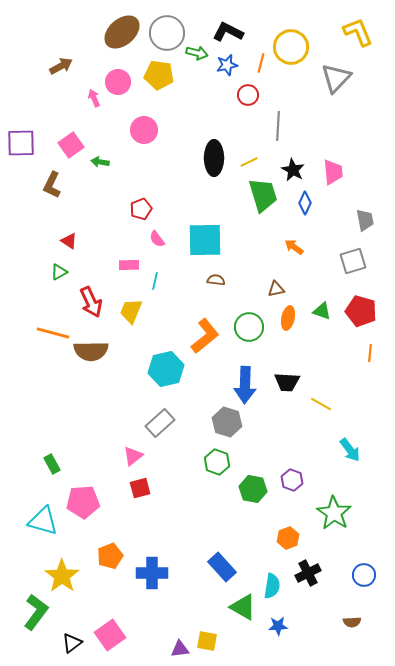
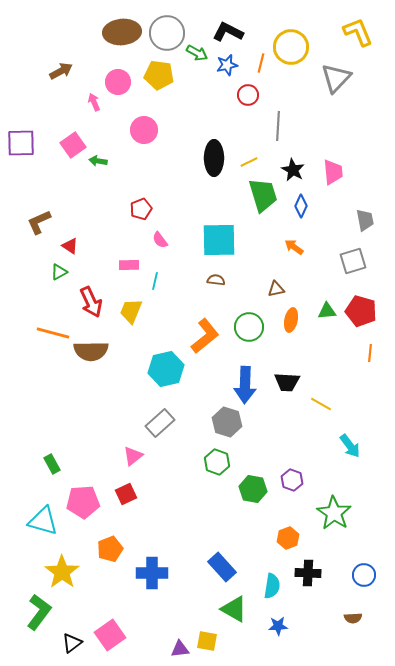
brown ellipse at (122, 32): rotated 36 degrees clockwise
green arrow at (197, 53): rotated 15 degrees clockwise
brown arrow at (61, 66): moved 5 px down
pink arrow at (94, 98): moved 4 px down
pink square at (71, 145): moved 2 px right
green arrow at (100, 162): moved 2 px left, 1 px up
brown L-shape at (52, 185): moved 13 px left, 37 px down; rotated 40 degrees clockwise
blue diamond at (305, 203): moved 4 px left, 3 px down
pink semicircle at (157, 239): moved 3 px right, 1 px down
cyan square at (205, 240): moved 14 px right
red triangle at (69, 241): moved 1 px right, 5 px down
green triangle at (322, 311): moved 5 px right; rotated 24 degrees counterclockwise
orange ellipse at (288, 318): moved 3 px right, 2 px down
cyan arrow at (350, 450): moved 4 px up
red square at (140, 488): moved 14 px left, 6 px down; rotated 10 degrees counterclockwise
orange pentagon at (110, 556): moved 7 px up
black cross at (308, 573): rotated 30 degrees clockwise
yellow star at (62, 576): moved 4 px up
green triangle at (243, 607): moved 9 px left, 2 px down
green L-shape at (36, 612): moved 3 px right
brown semicircle at (352, 622): moved 1 px right, 4 px up
